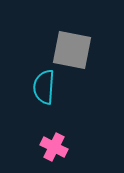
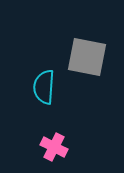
gray square: moved 15 px right, 7 px down
